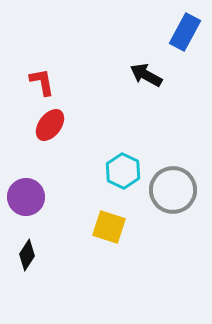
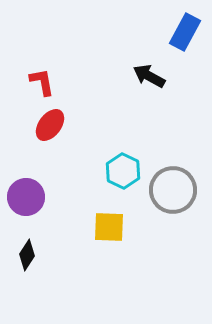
black arrow: moved 3 px right, 1 px down
yellow square: rotated 16 degrees counterclockwise
